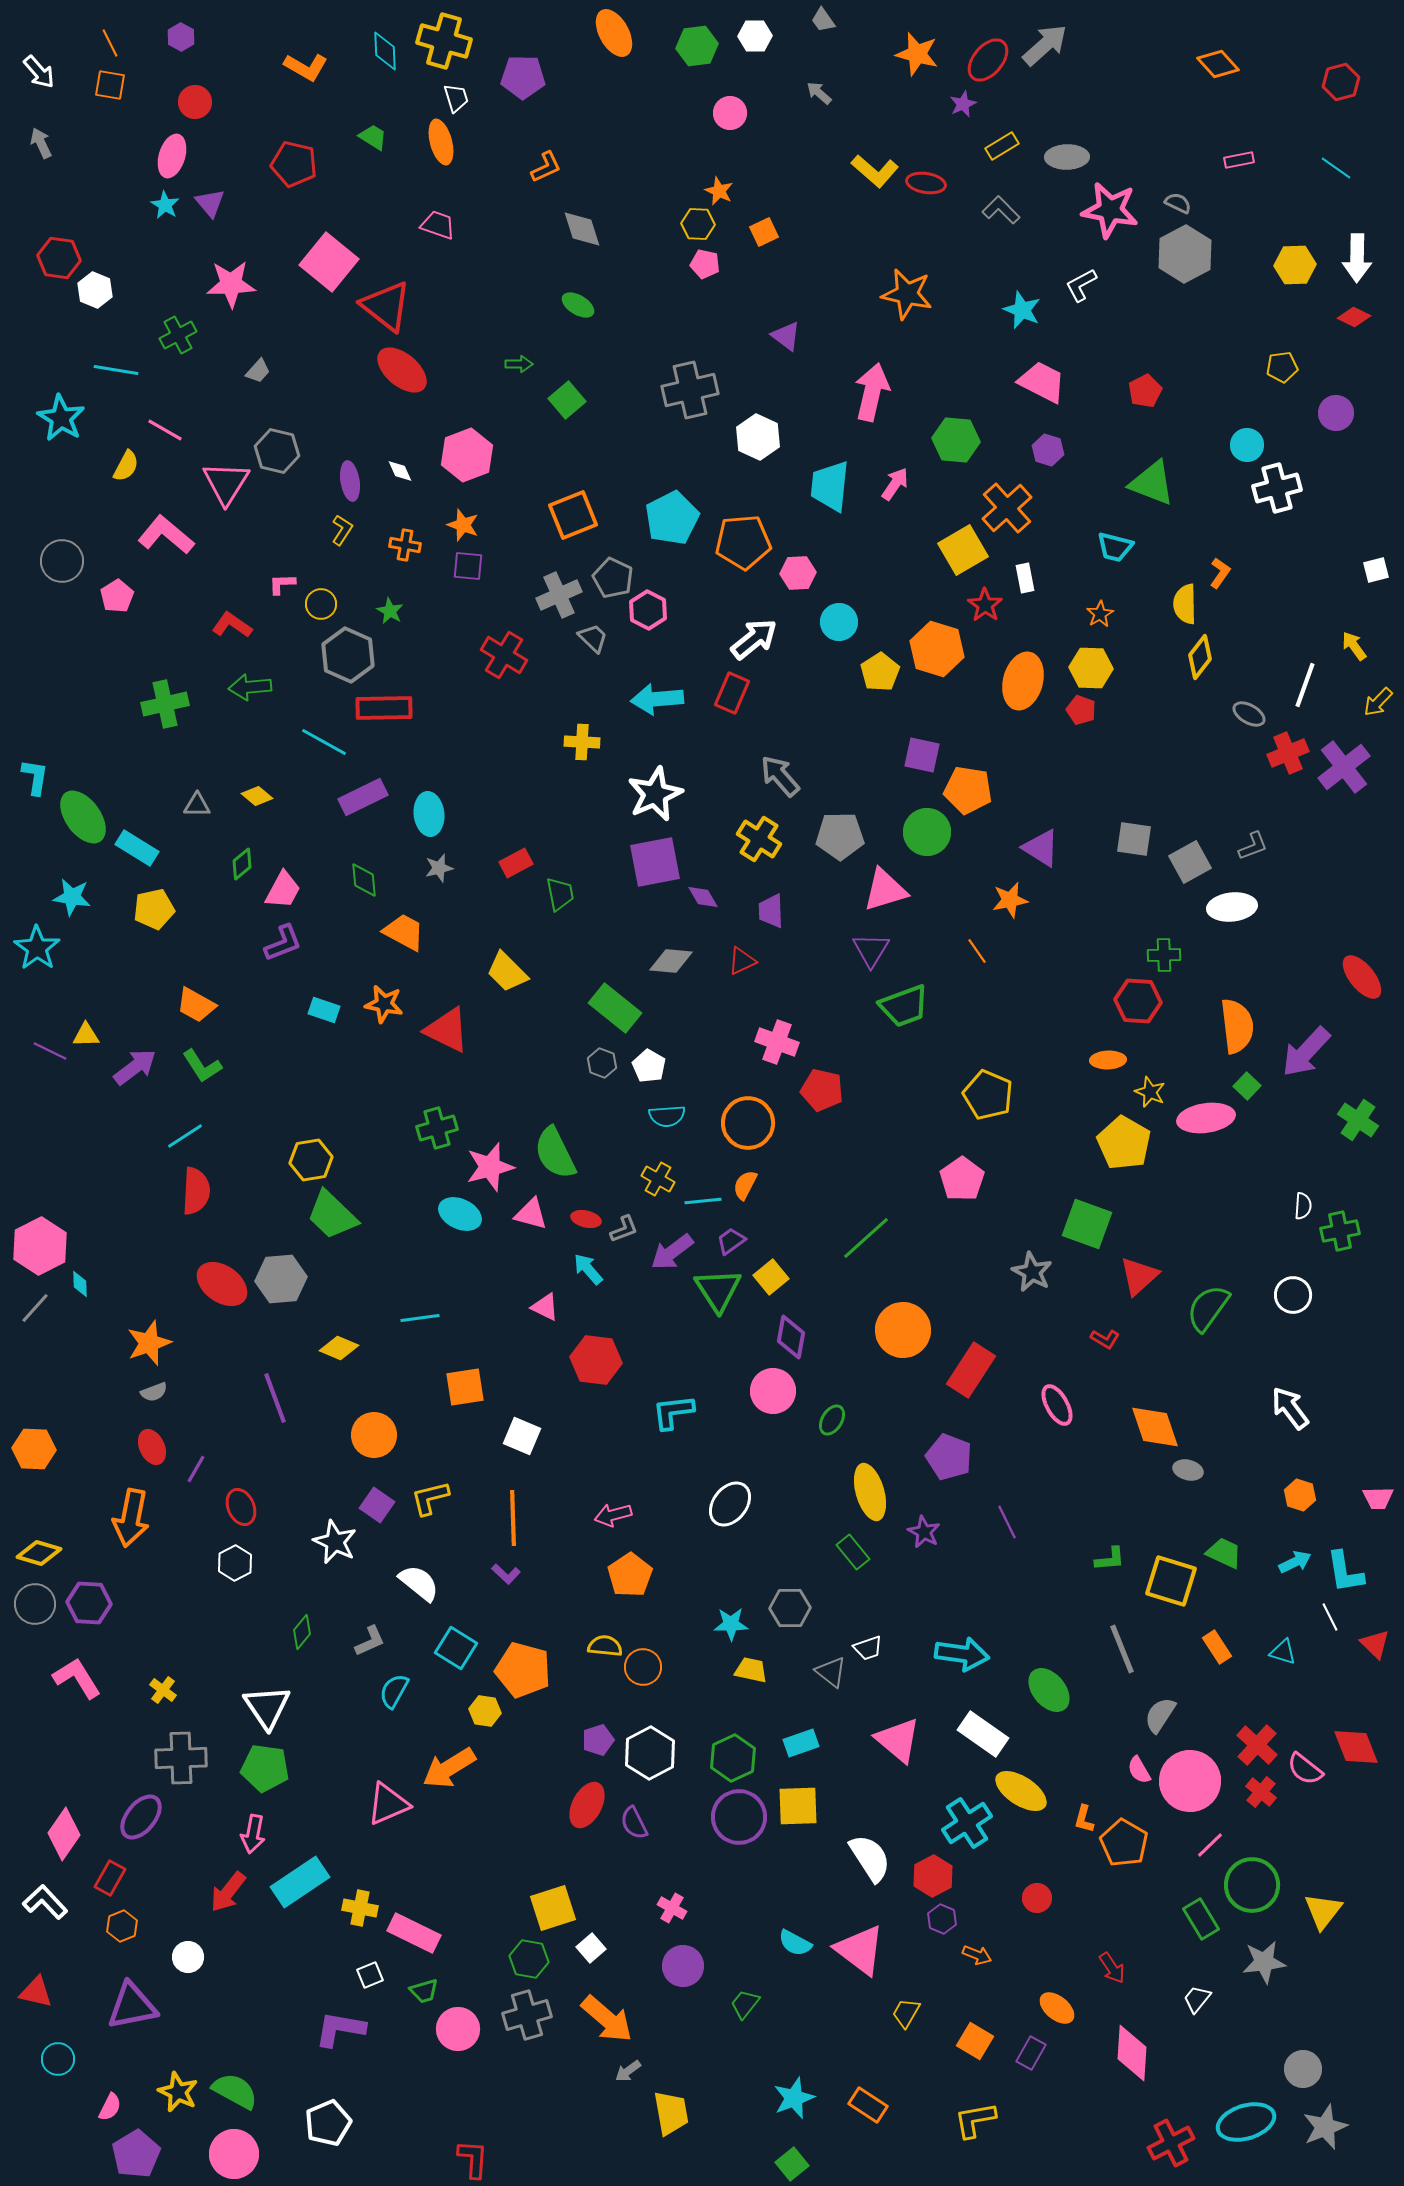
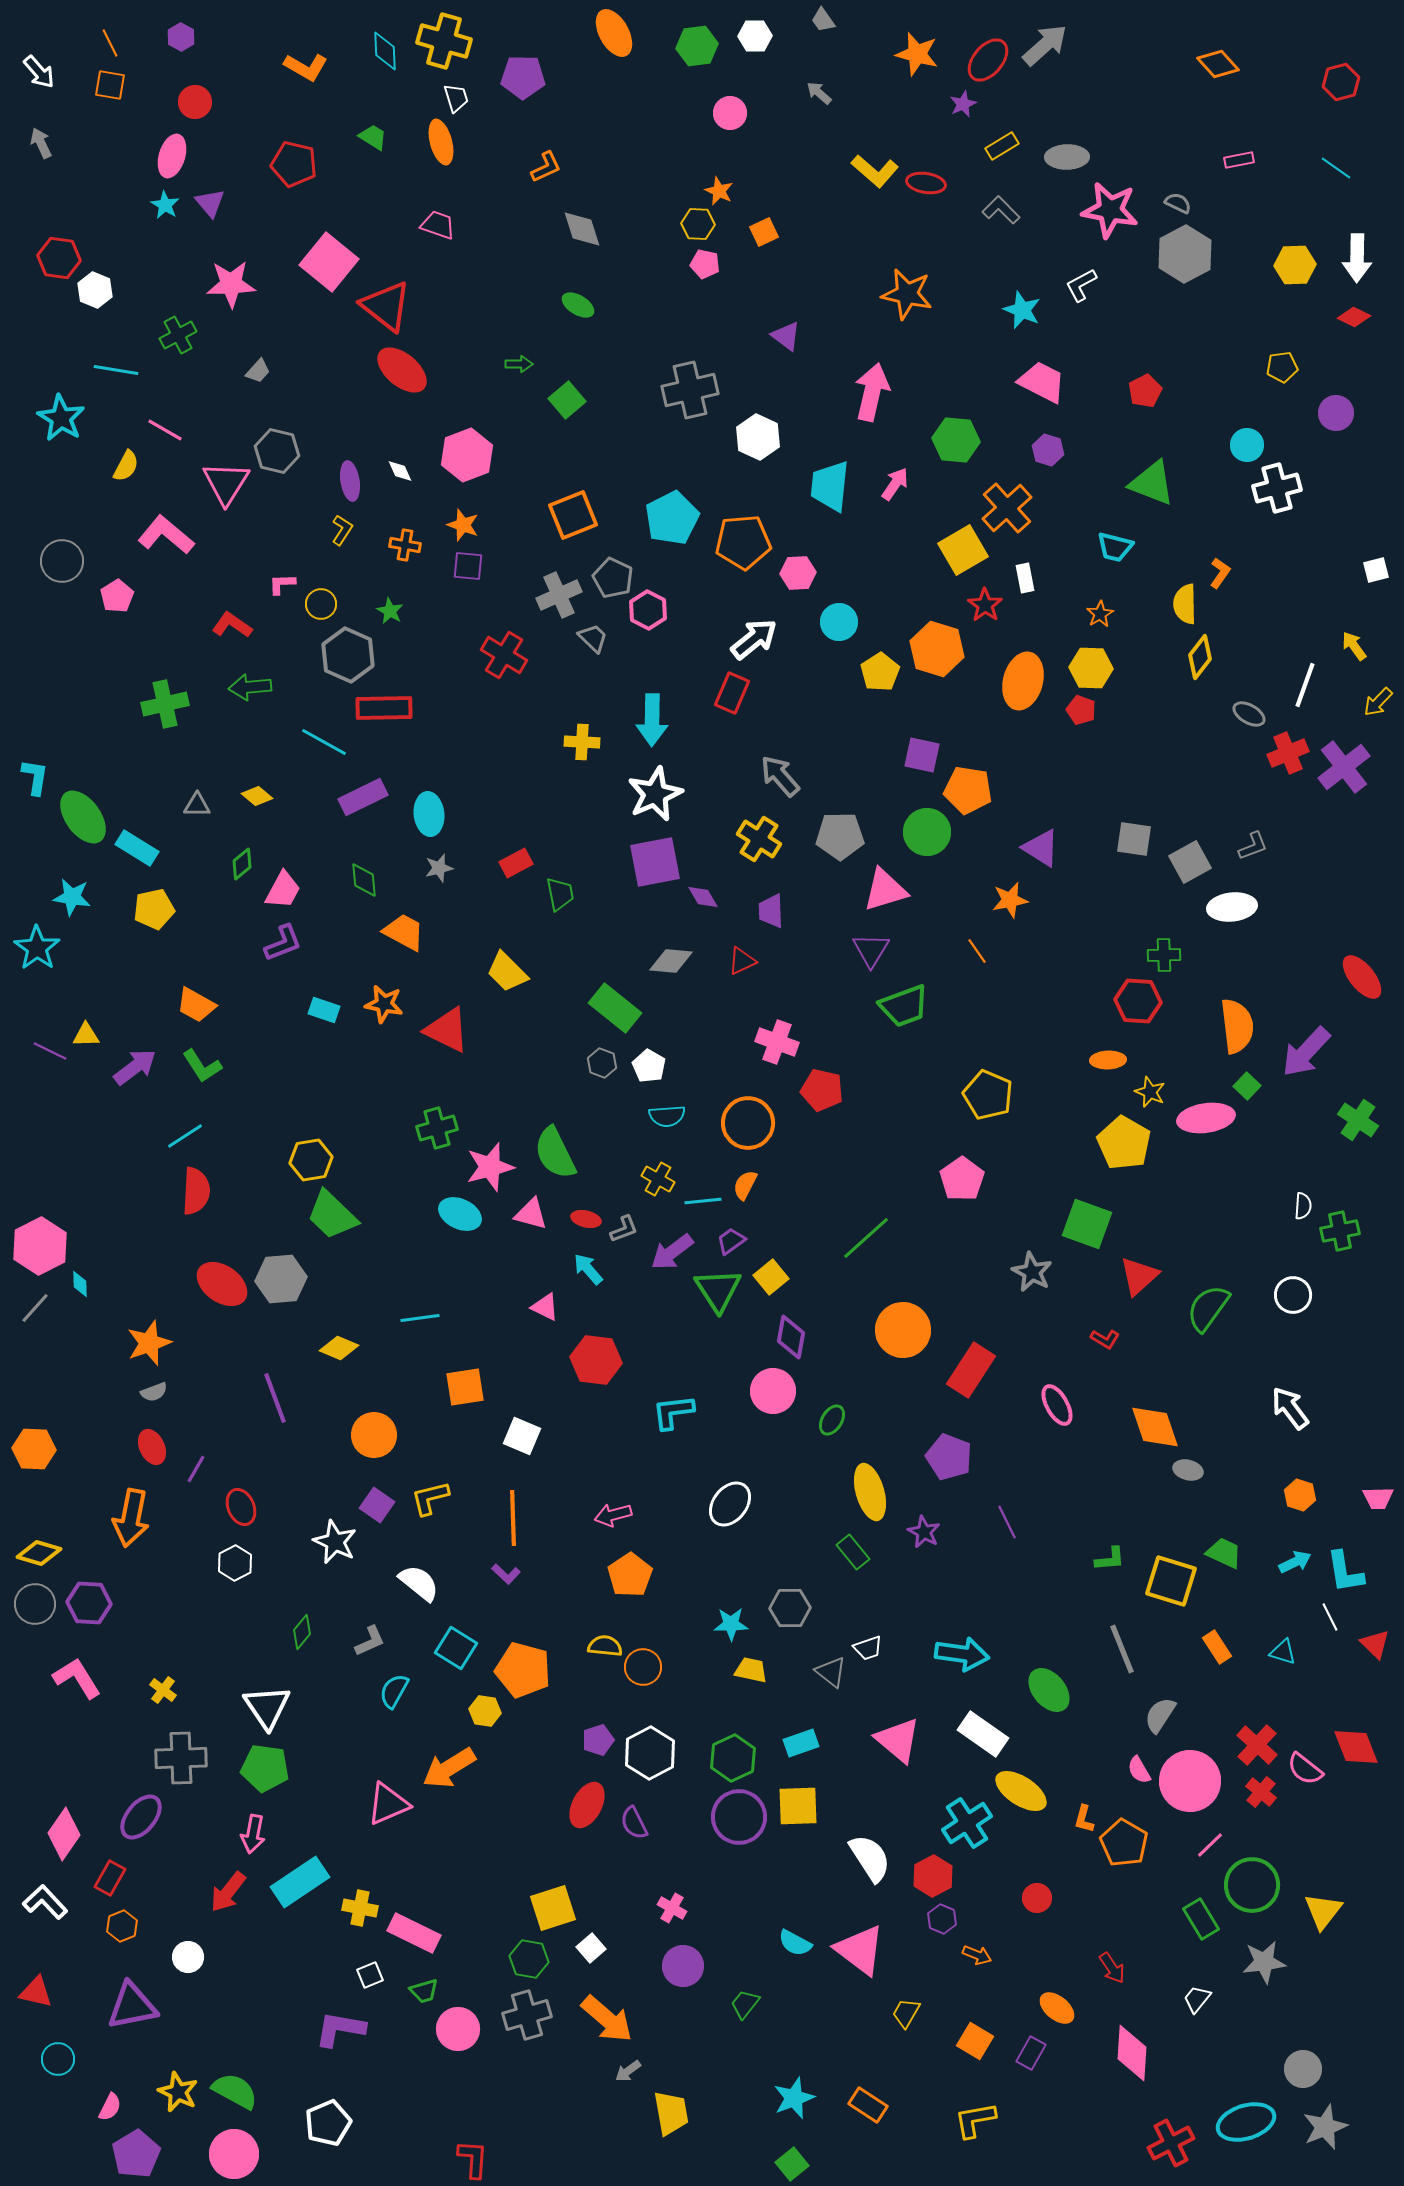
cyan arrow at (657, 699): moved 5 px left, 21 px down; rotated 84 degrees counterclockwise
